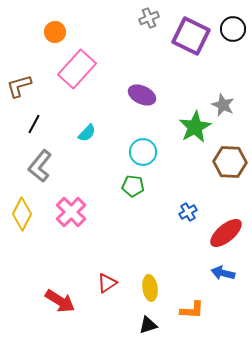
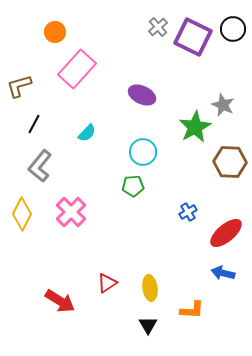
gray cross: moved 9 px right, 9 px down; rotated 18 degrees counterclockwise
purple square: moved 2 px right, 1 px down
green pentagon: rotated 10 degrees counterclockwise
black triangle: rotated 42 degrees counterclockwise
